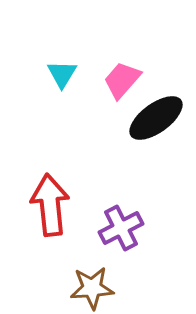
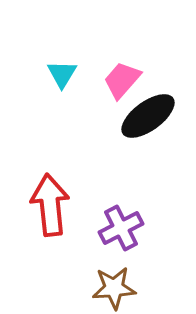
black ellipse: moved 8 px left, 2 px up
brown star: moved 22 px right
